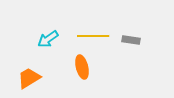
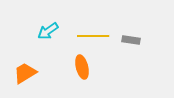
cyan arrow: moved 8 px up
orange trapezoid: moved 4 px left, 5 px up
